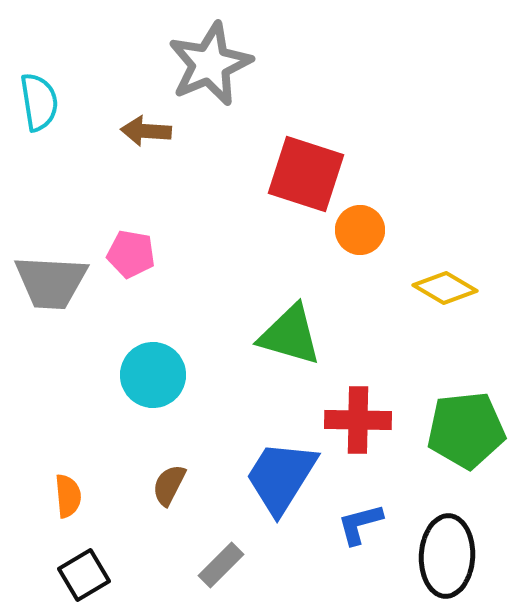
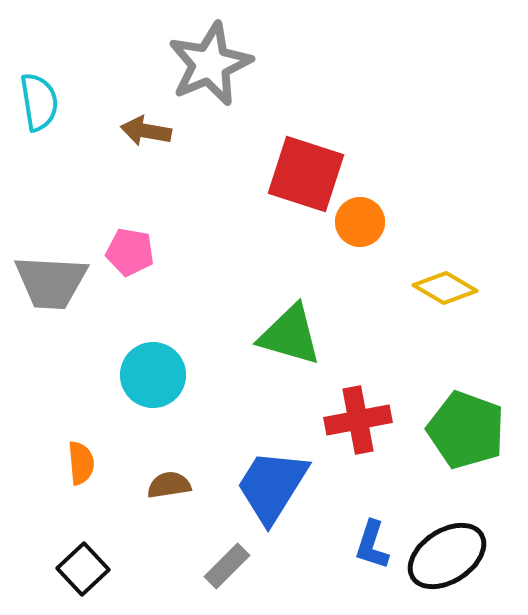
brown arrow: rotated 6 degrees clockwise
orange circle: moved 8 px up
pink pentagon: moved 1 px left, 2 px up
red cross: rotated 12 degrees counterclockwise
green pentagon: rotated 26 degrees clockwise
blue trapezoid: moved 9 px left, 9 px down
brown semicircle: rotated 54 degrees clockwise
orange semicircle: moved 13 px right, 33 px up
blue L-shape: moved 12 px right, 21 px down; rotated 57 degrees counterclockwise
black ellipse: rotated 54 degrees clockwise
gray rectangle: moved 6 px right, 1 px down
black square: moved 1 px left, 6 px up; rotated 12 degrees counterclockwise
